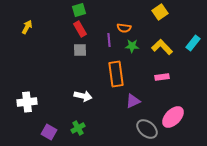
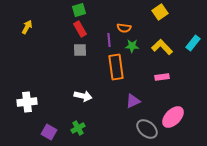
orange rectangle: moved 7 px up
